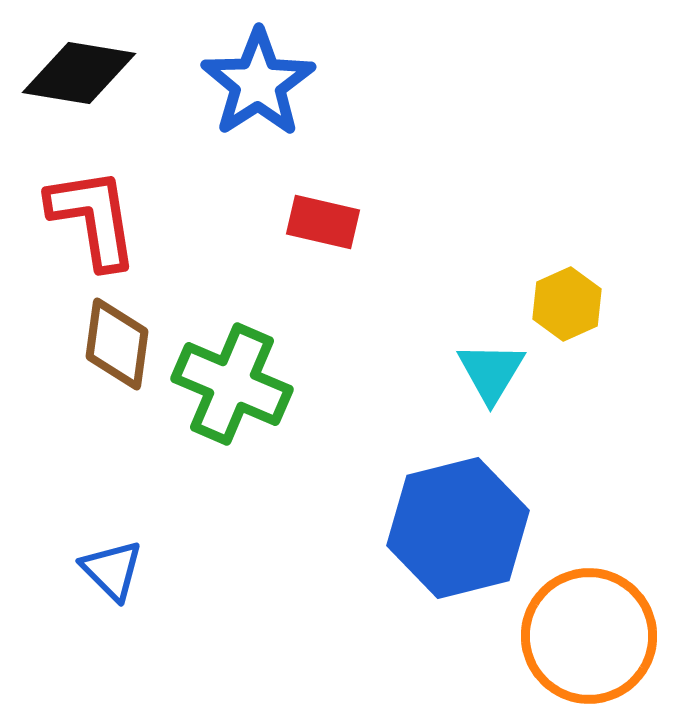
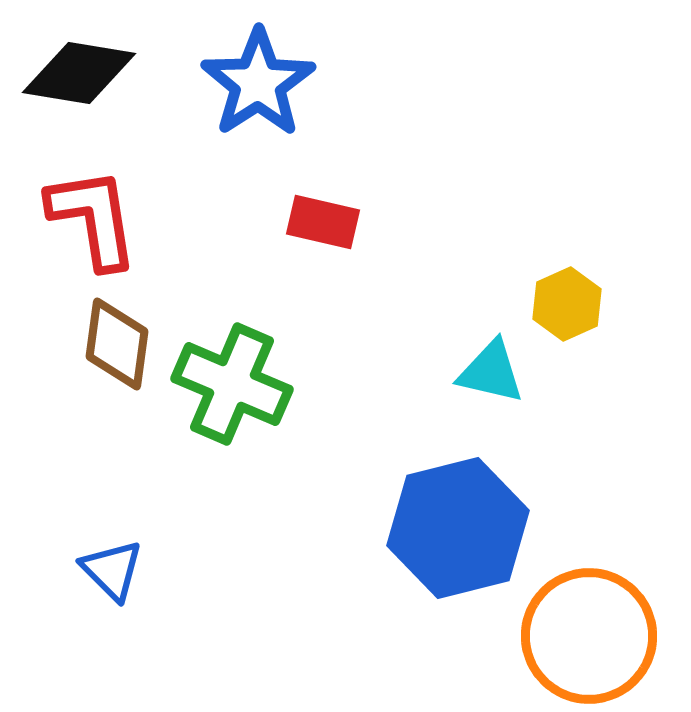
cyan triangle: rotated 48 degrees counterclockwise
